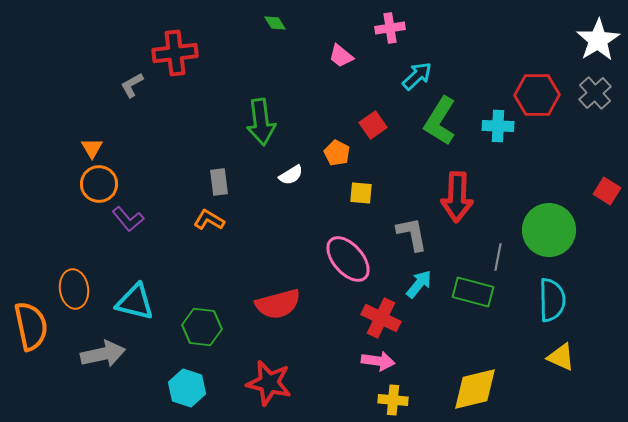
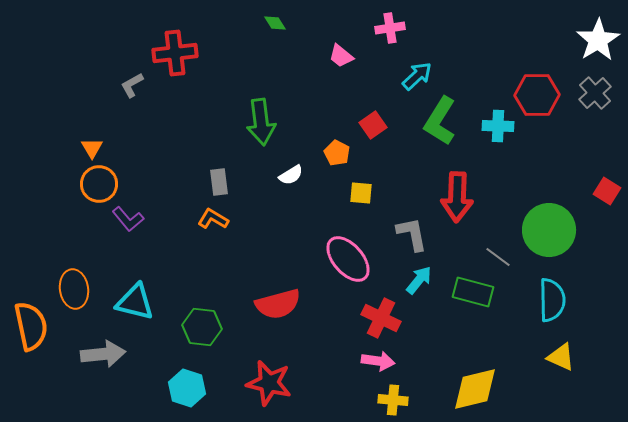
orange L-shape at (209, 220): moved 4 px right, 1 px up
gray line at (498, 257): rotated 64 degrees counterclockwise
cyan arrow at (419, 284): moved 4 px up
gray arrow at (103, 354): rotated 6 degrees clockwise
